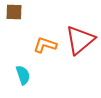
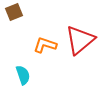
brown square: rotated 24 degrees counterclockwise
